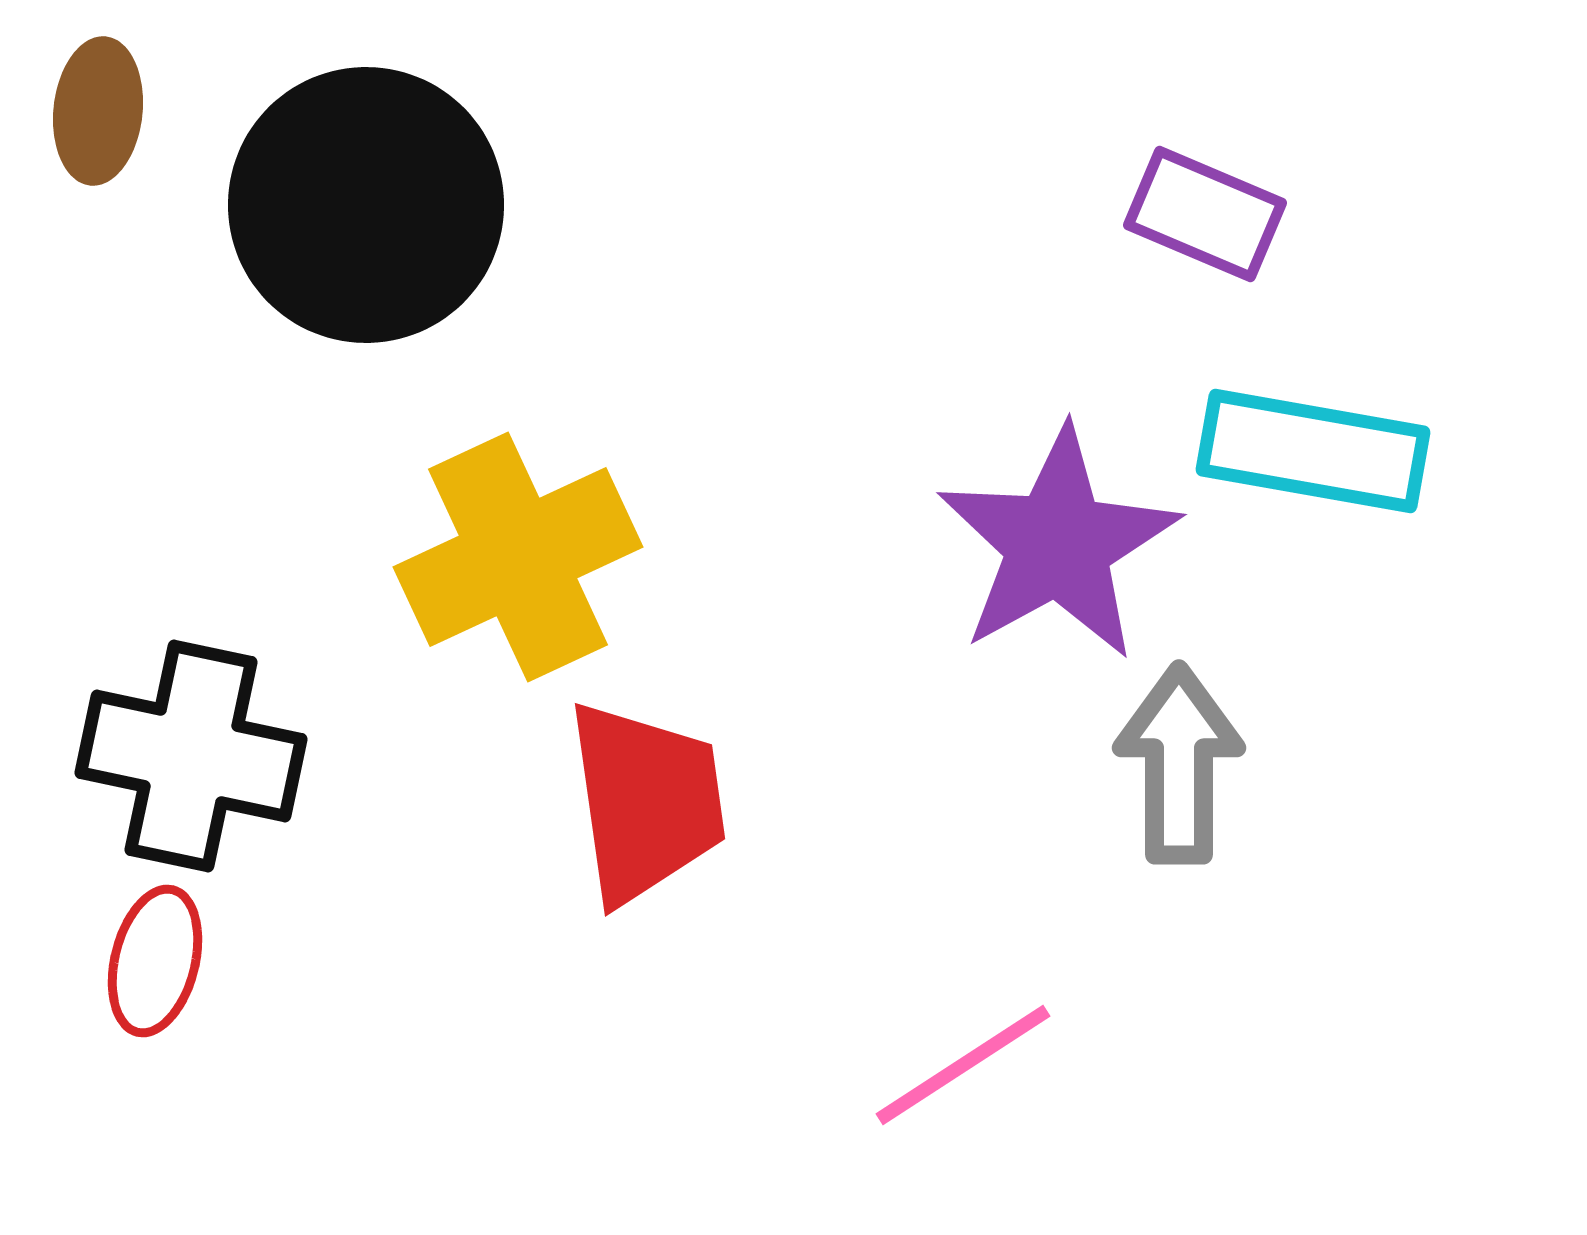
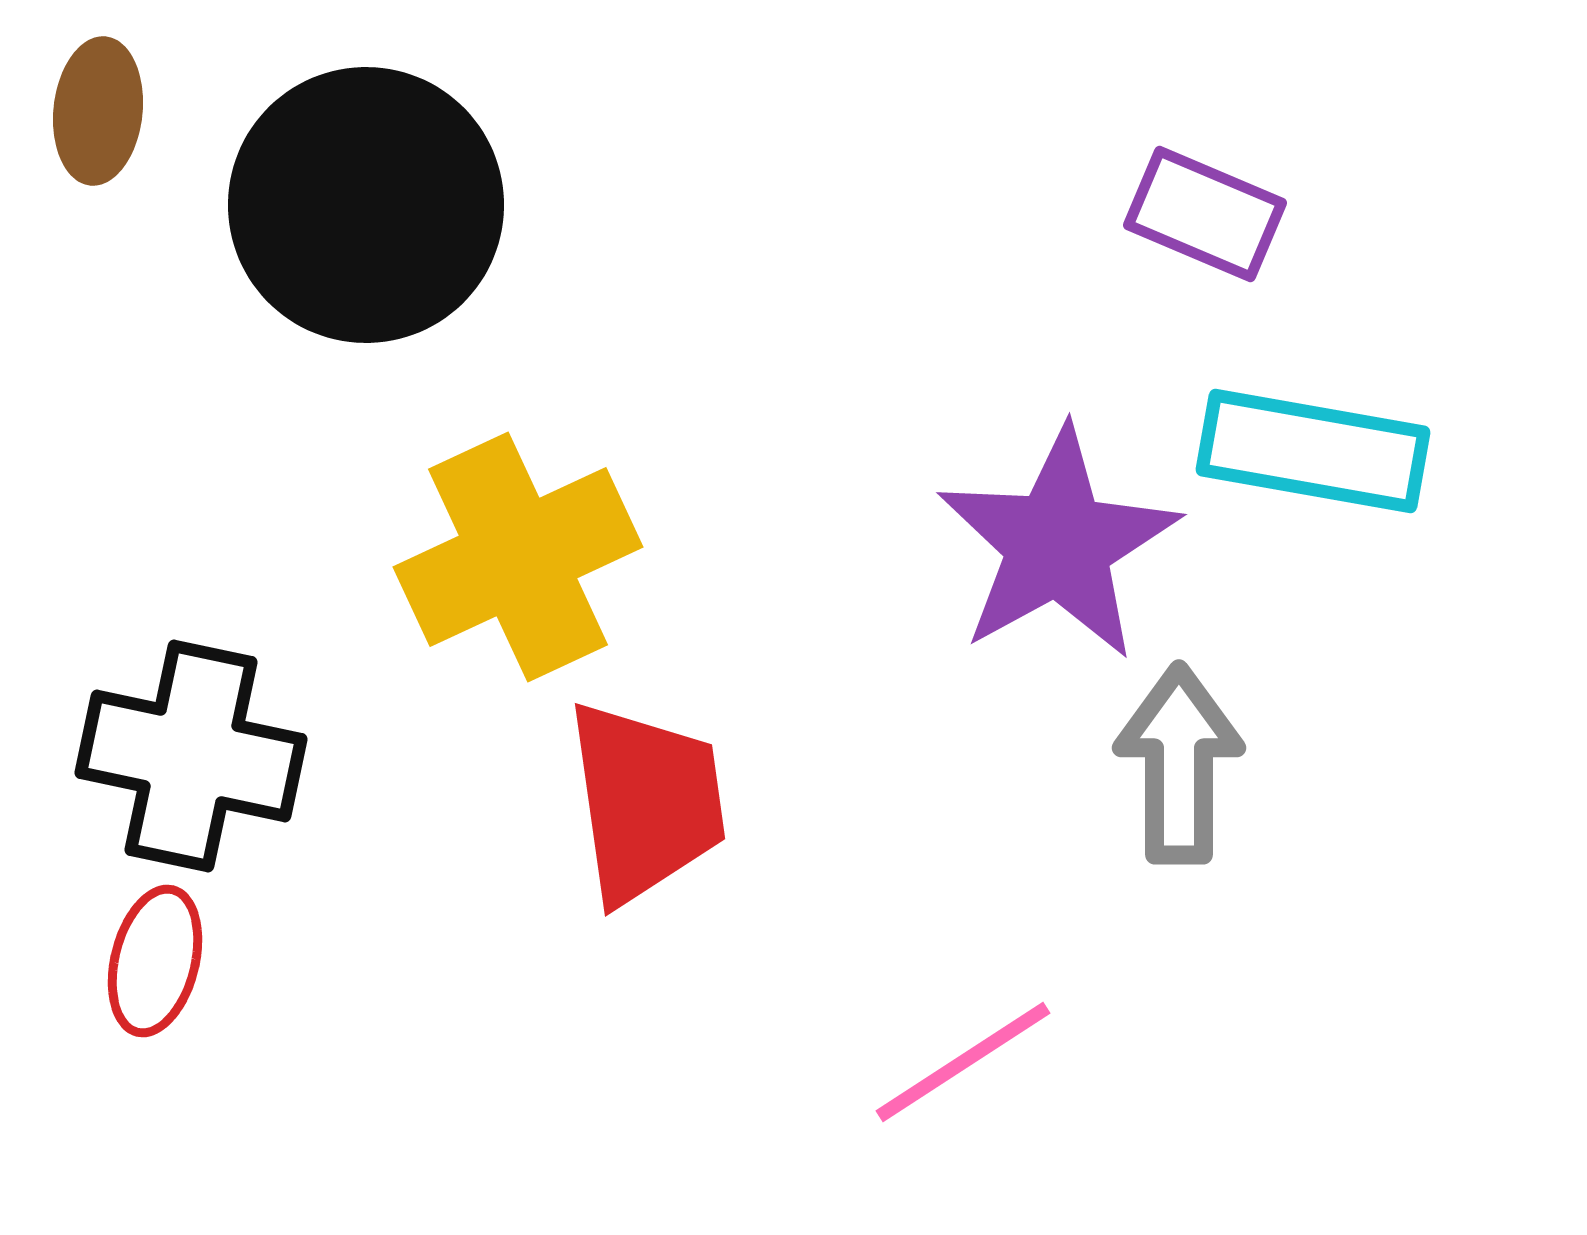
pink line: moved 3 px up
